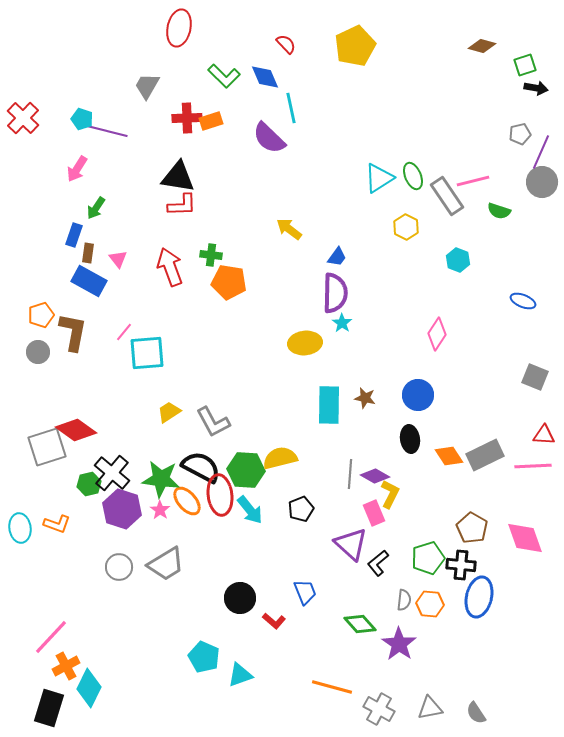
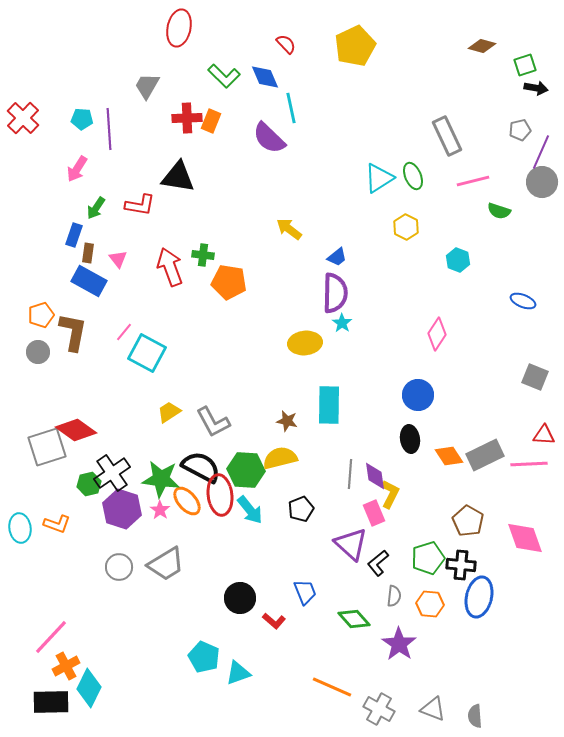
cyan pentagon at (82, 119): rotated 15 degrees counterclockwise
orange rectangle at (211, 121): rotated 50 degrees counterclockwise
purple line at (107, 131): moved 2 px right, 2 px up; rotated 72 degrees clockwise
gray pentagon at (520, 134): moved 4 px up
gray rectangle at (447, 196): moved 60 px up; rotated 9 degrees clockwise
red L-shape at (182, 205): moved 42 px left; rotated 12 degrees clockwise
green cross at (211, 255): moved 8 px left
blue trapezoid at (337, 257): rotated 15 degrees clockwise
cyan square at (147, 353): rotated 33 degrees clockwise
brown star at (365, 398): moved 78 px left, 23 px down
pink line at (533, 466): moved 4 px left, 2 px up
black cross at (112, 473): rotated 15 degrees clockwise
purple diamond at (375, 476): rotated 52 degrees clockwise
brown pentagon at (472, 528): moved 4 px left, 7 px up
gray semicircle at (404, 600): moved 10 px left, 4 px up
green diamond at (360, 624): moved 6 px left, 5 px up
cyan triangle at (240, 675): moved 2 px left, 2 px up
orange line at (332, 687): rotated 9 degrees clockwise
black rectangle at (49, 708): moved 2 px right, 6 px up; rotated 72 degrees clockwise
gray triangle at (430, 708): moved 3 px right, 1 px down; rotated 32 degrees clockwise
gray semicircle at (476, 713): moved 1 px left, 3 px down; rotated 30 degrees clockwise
